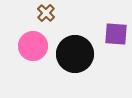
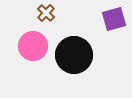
purple square: moved 2 px left, 15 px up; rotated 20 degrees counterclockwise
black circle: moved 1 px left, 1 px down
